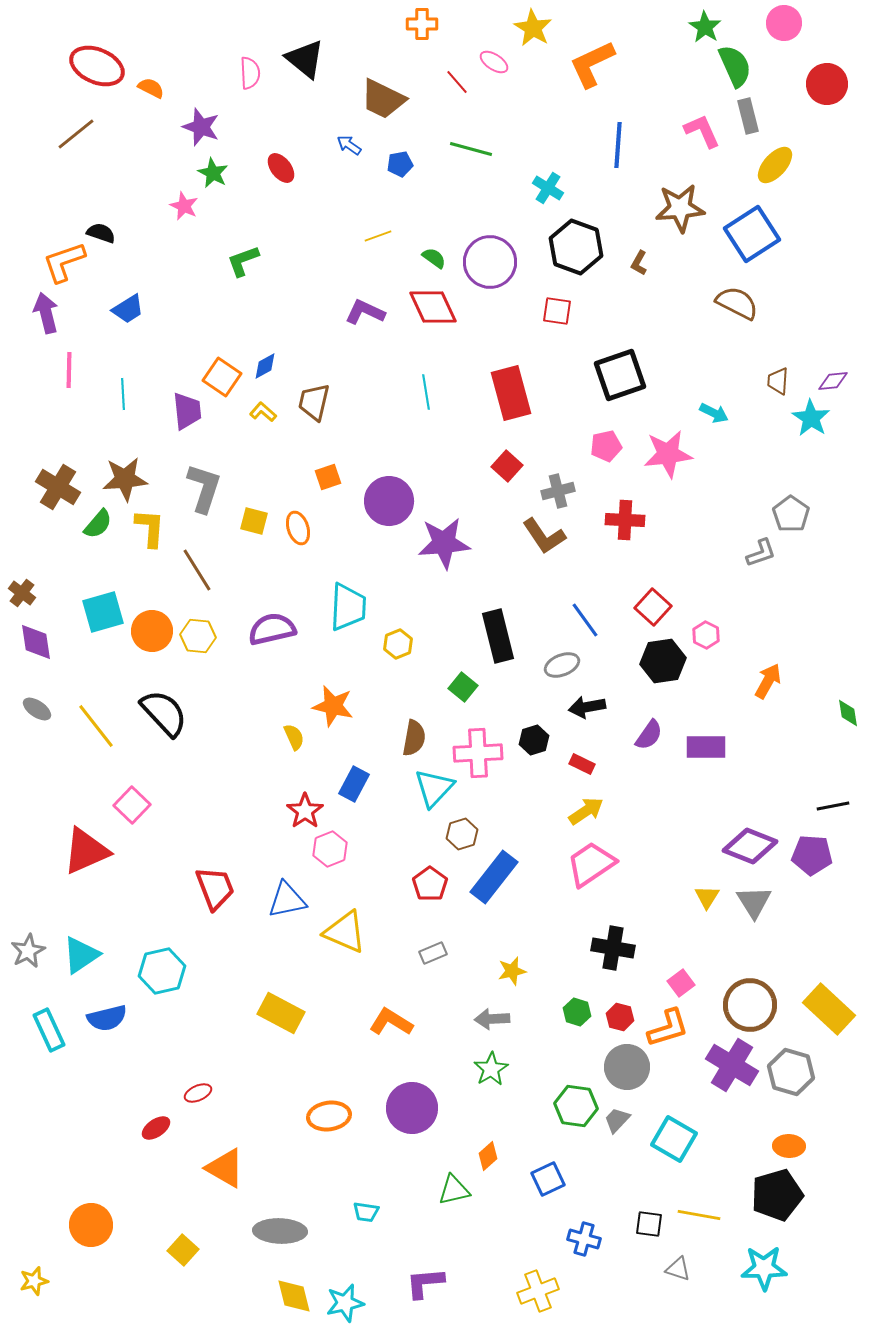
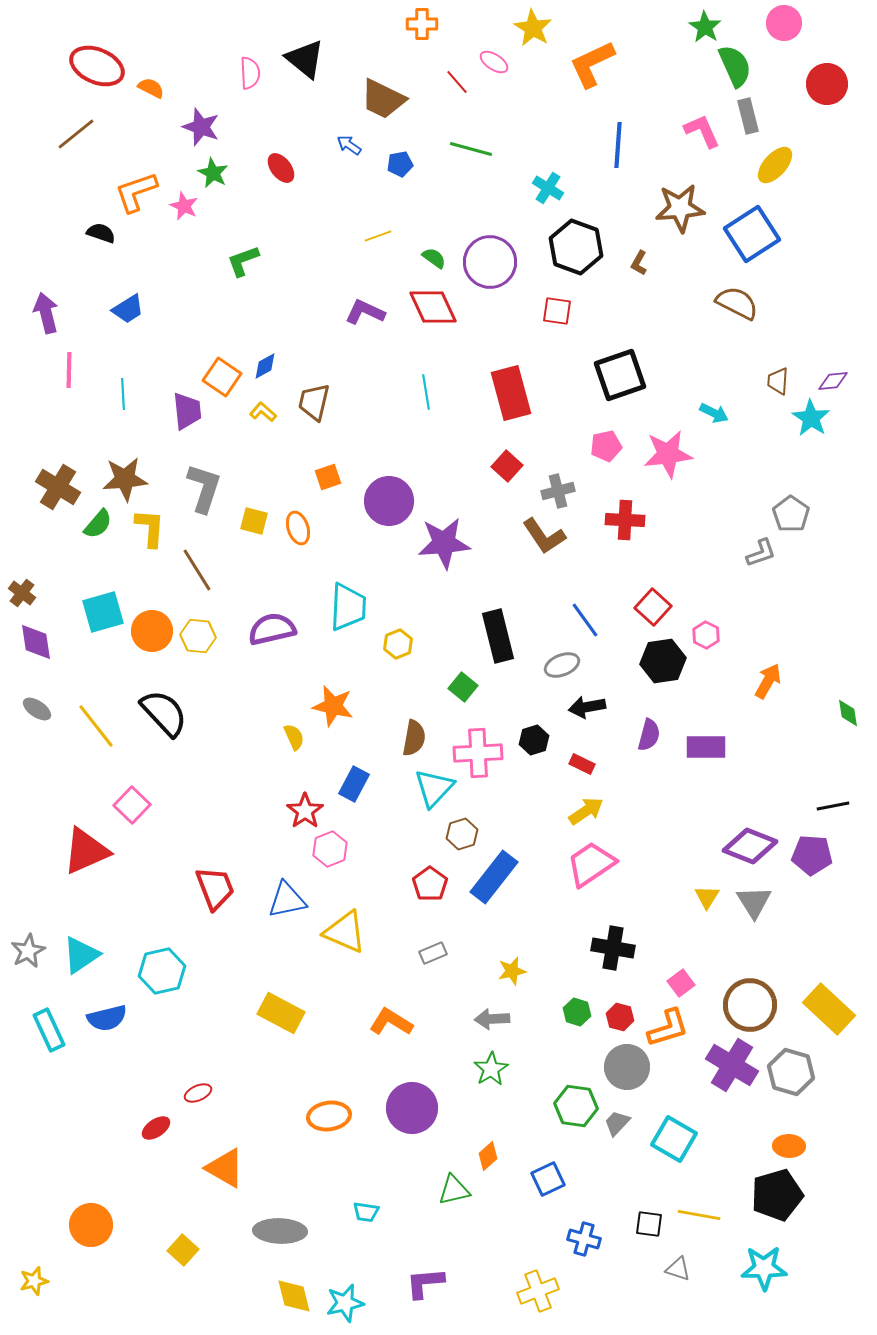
orange L-shape at (64, 262): moved 72 px right, 70 px up
purple semicircle at (649, 735): rotated 20 degrees counterclockwise
gray trapezoid at (617, 1120): moved 3 px down
